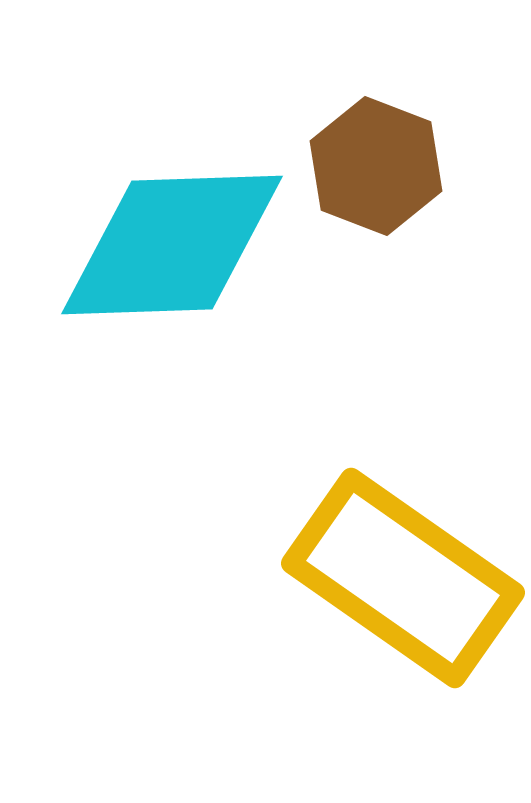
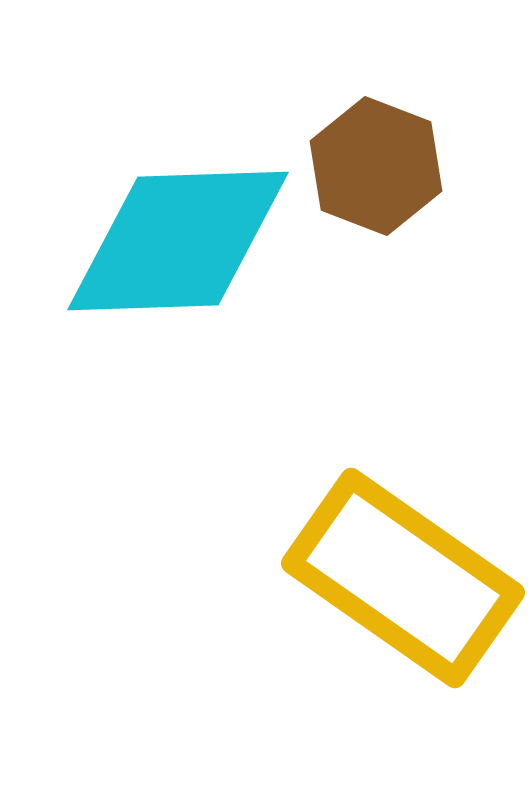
cyan diamond: moved 6 px right, 4 px up
